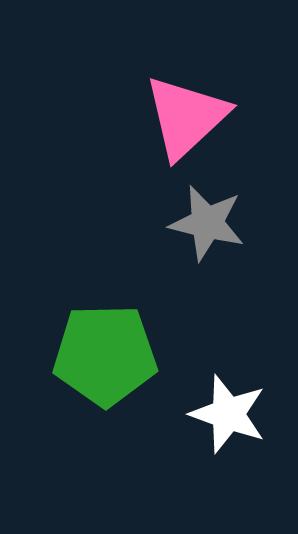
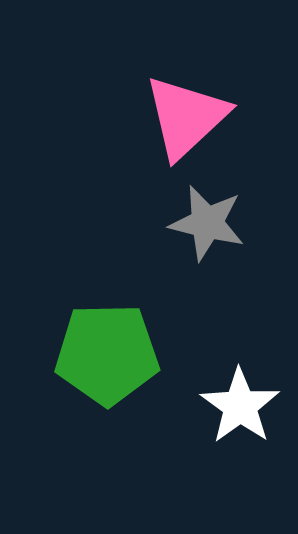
green pentagon: moved 2 px right, 1 px up
white star: moved 12 px right, 8 px up; rotated 16 degrees clockwise
